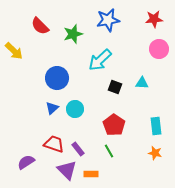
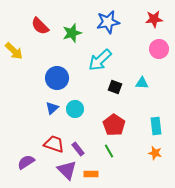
blue star: moved 2 px down
green star: moved 1 px left, 1 px up
